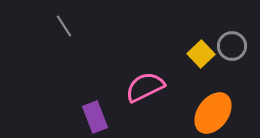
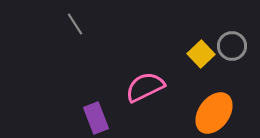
gray line: moved 11 px right, 2 px up
orange ellipse: moved 1 px right
purple rectangle: moved 1 px right, 1 px down
